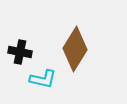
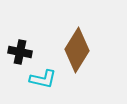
brown diamond: moved 2 px right, 1 px down
